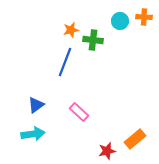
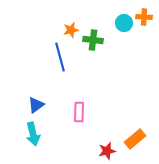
cyan circle: moved 4 px right, 2 px down
blue line: moved 5 px left, 5 px up; rotated 36 degrees counterclockwise
pink rectangle: rotated 48 degrees clockwise
cyan arrow: rotated 85 degrees clockwise
